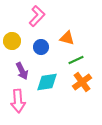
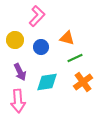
yellow circle: moved 3 px right, 1 px up
green line: moved 1 px left, 2 px up
purple arrow: moved 2 px left, 1 px down
orange cross: moved 1 px right
